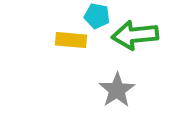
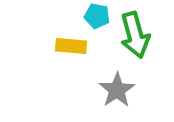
green arrow: rotated 99 degrees counterclockwise
yellow rectangle: moved 6 px down
